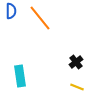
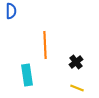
orange line: moved 5 px right, 27 px down; rotated 36 degrees clockwise
cyan rectangle: moved 7 px right, 1 px up
yellow line: moved 1 px down
